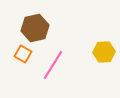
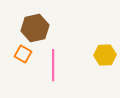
yellow hexagon: moved 1 px right, 3 px down
pink line: rotated 32 degrees counterclockwise
